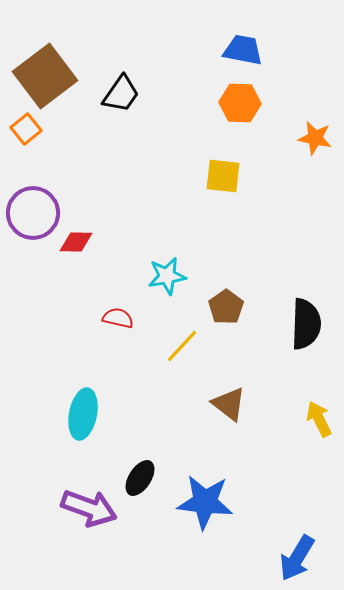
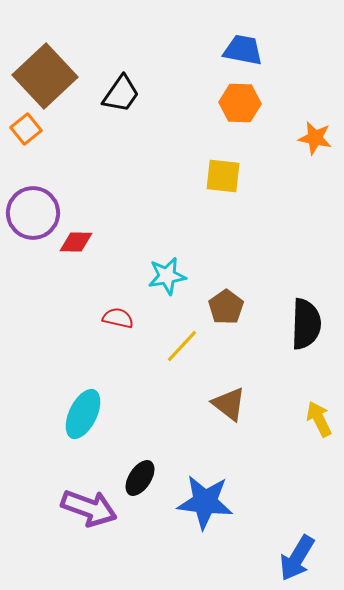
brown square: rotated 6 degrees counterclockwise
cyan ellipse: rotated 15 degrees clockwise
